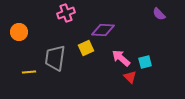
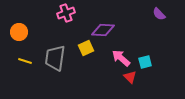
yellow line: moved 4 px left, 11 px up; rotated 24 degrees clockwise
